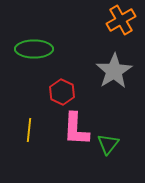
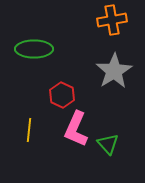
orange cross: moved 9 px left; rotated 20 degrees clockwise
red hexagon: moved 3 px down
pink L-shape: rotated 21 degrees clockwise
green triangle: rotated 20 degrees counterclockwise
